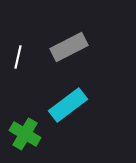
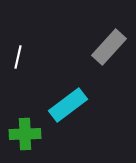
gray rectangle: moved 40 px right; rotated 21 degrees counterclockwise
green cross: rotated 32 degrees counterclockwise
